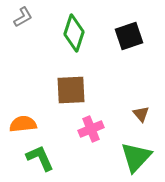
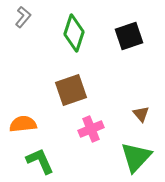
gray L-shape: rotated 20 degrees counterclockwise
brown square: rotated 16 degrees counterclockwise
green L-shape: moved 3 px down
